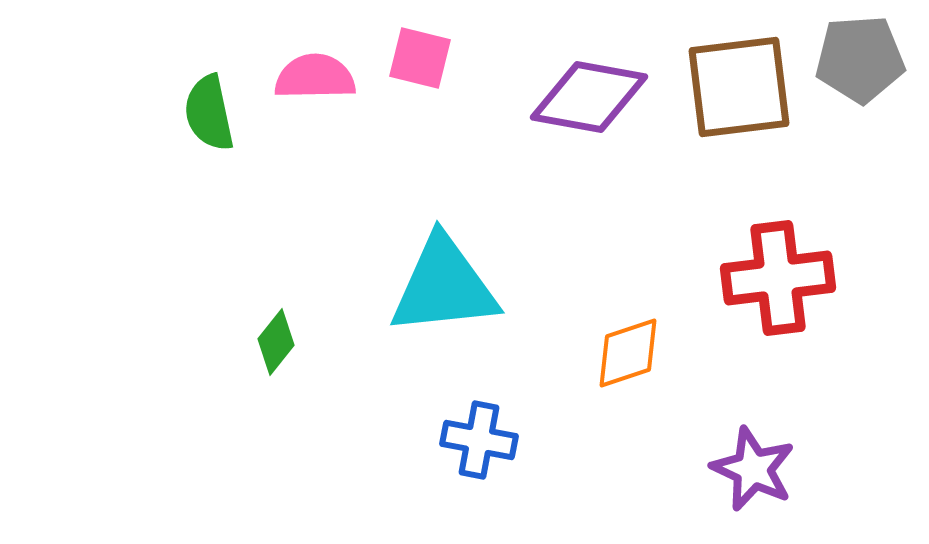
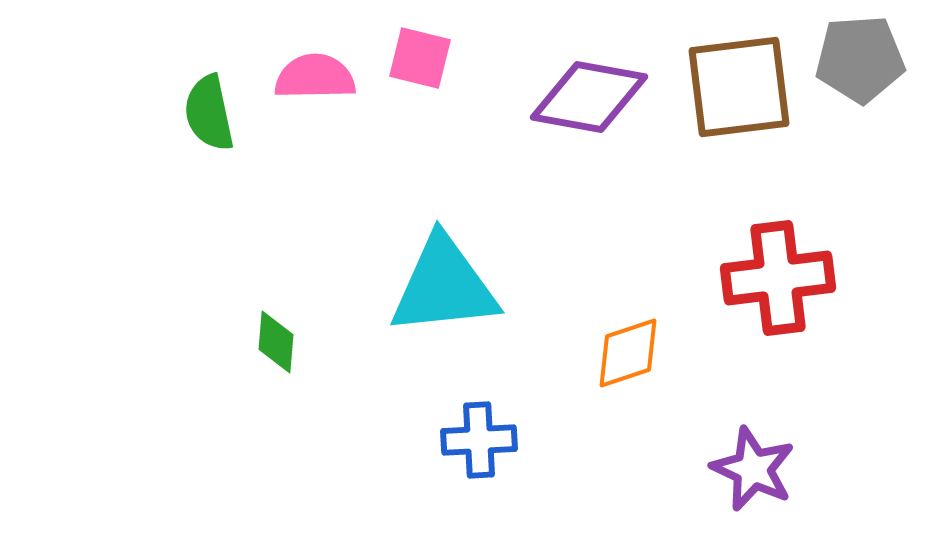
green diamond: rotated 34 degrees counterclockwise
blue cross: rotated 14 degrees counterclockwise
